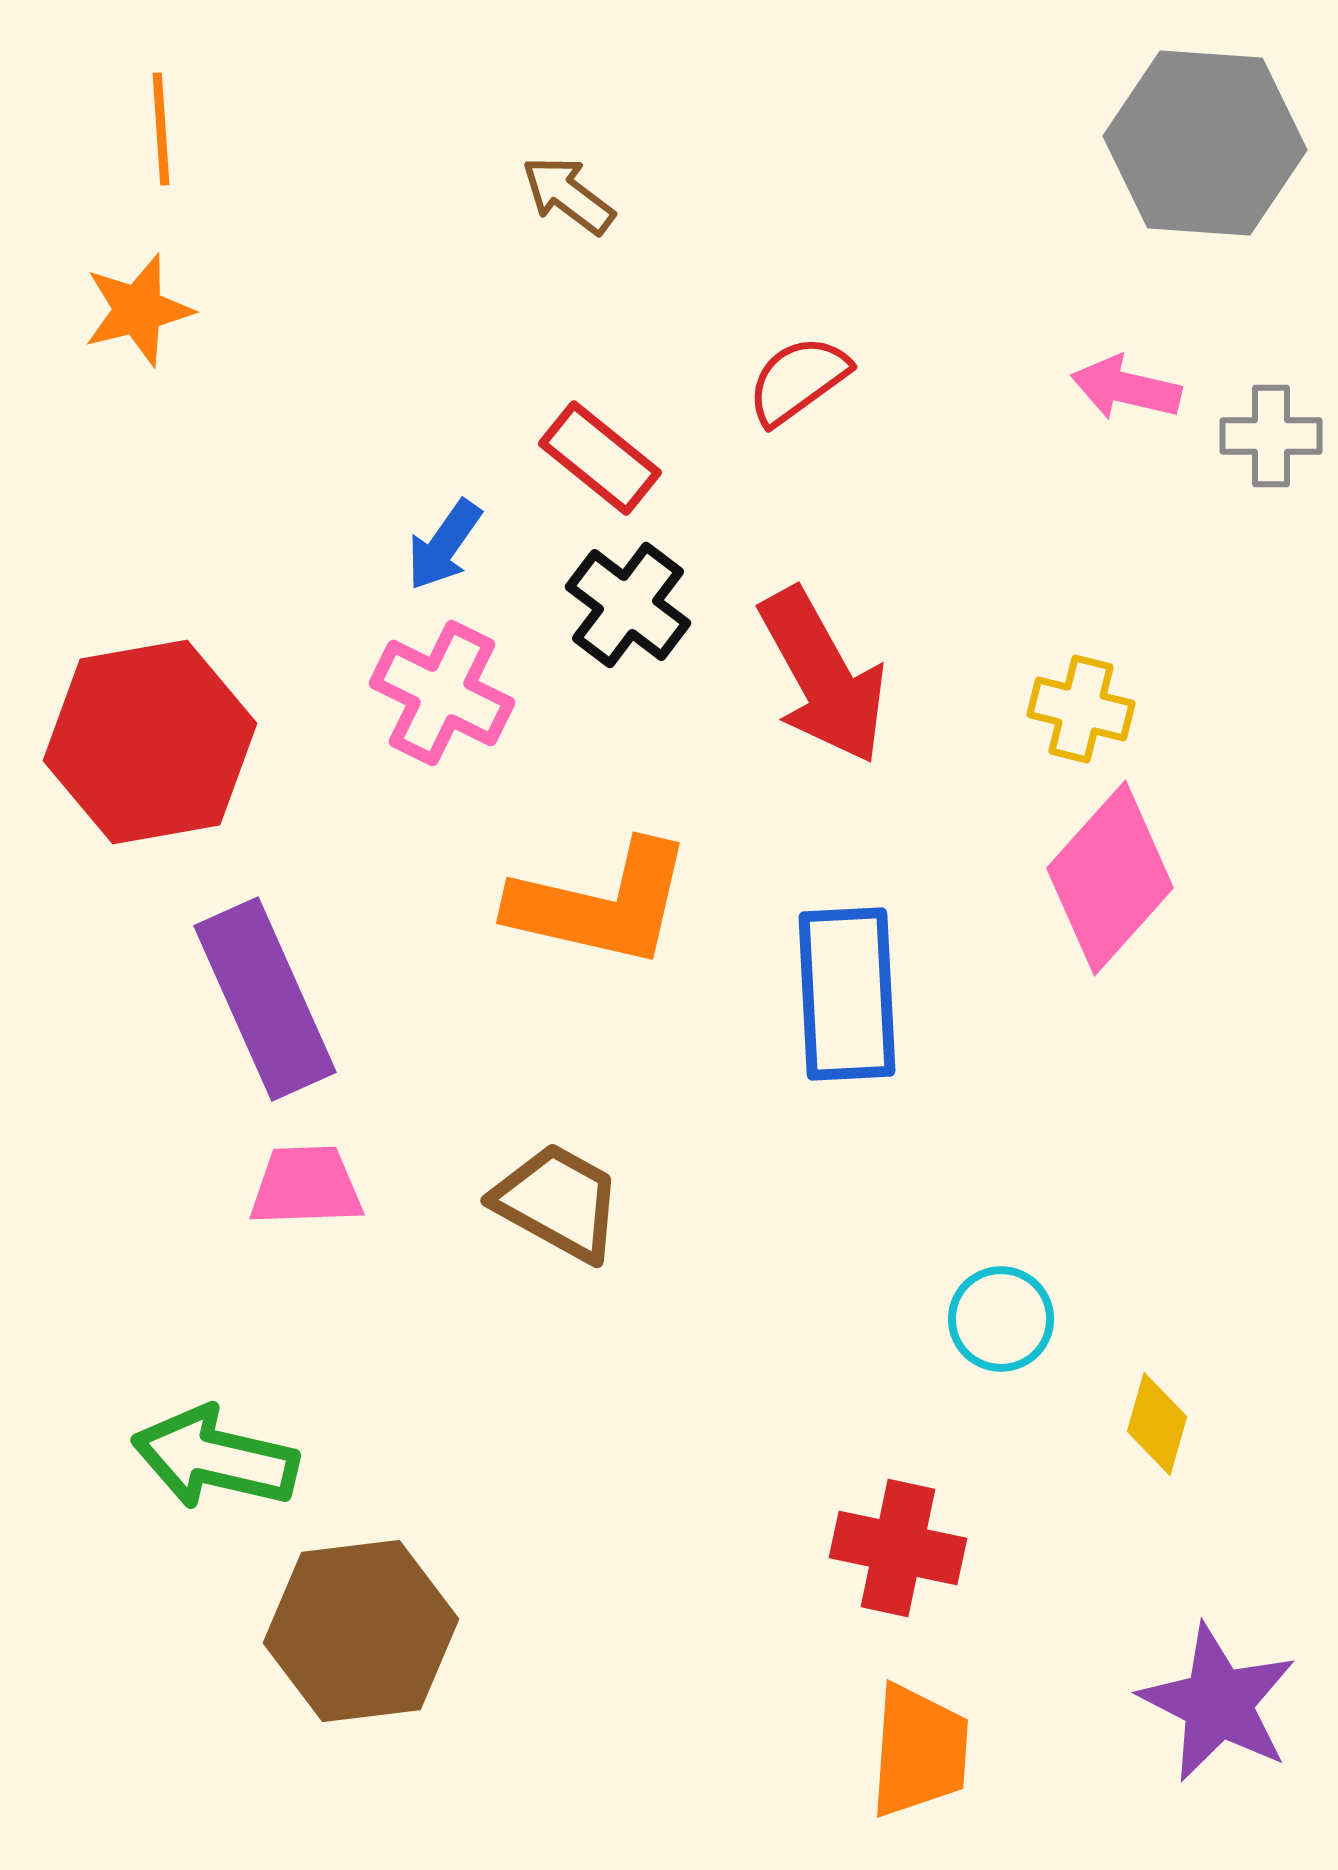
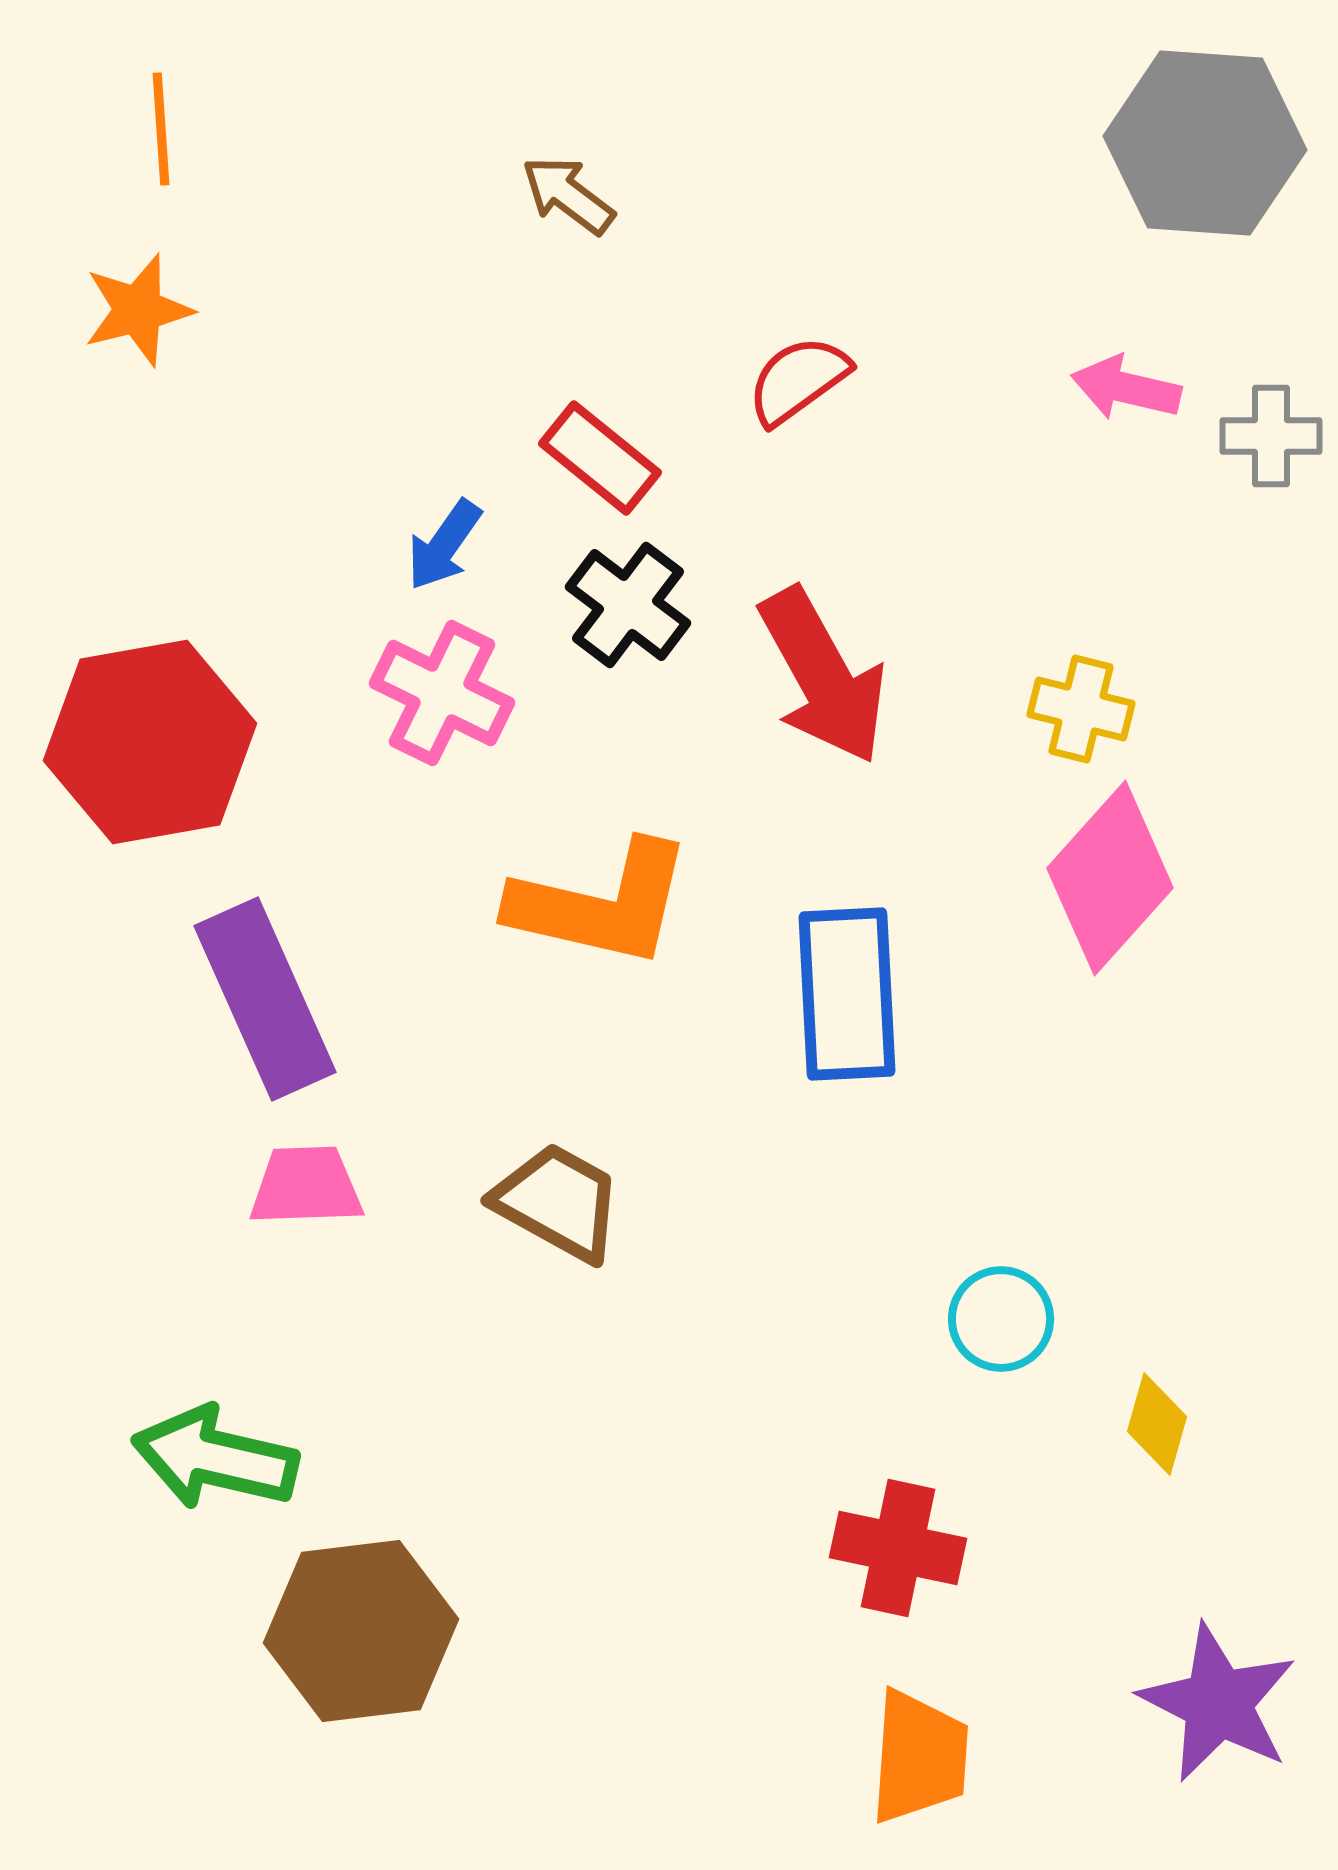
orange trapezoid: moved 6 px down
